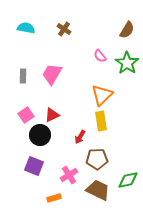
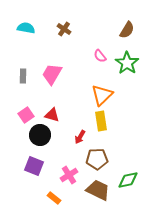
red triangle: rotated 42 degrees clockwise
orange rectangle: rotated 56 degrees clockwise
